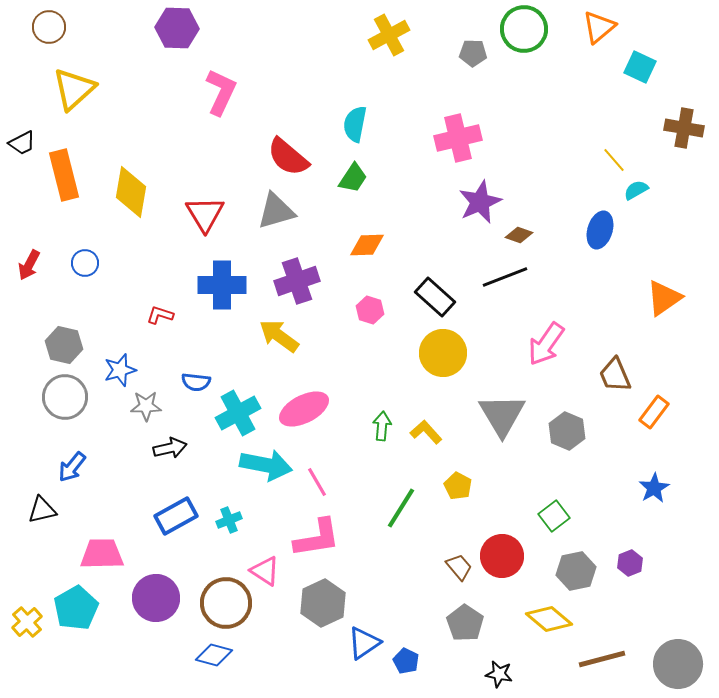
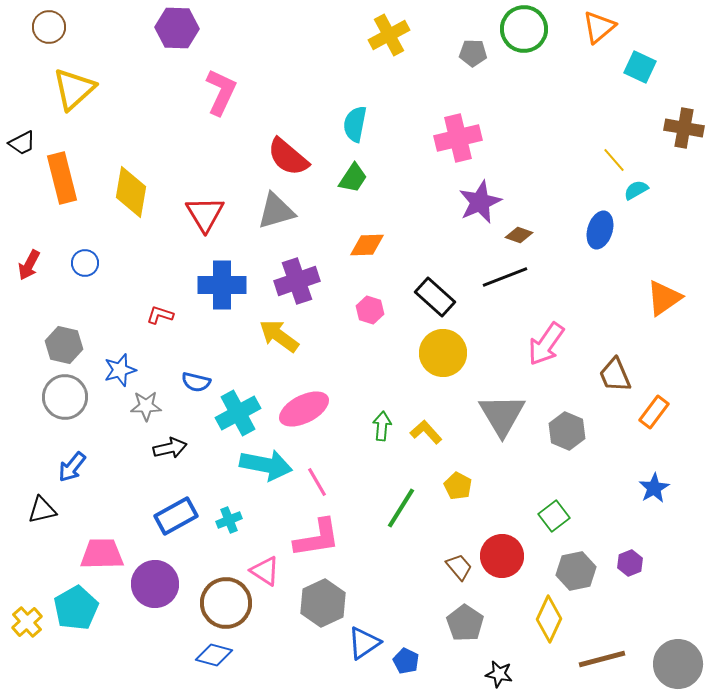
orange rectangle at (64, 175): moved 2 px left, 3 px down
blue semicircle at (196, 382): rotated 8 degrees clockwise
purple circle at (156, 598): moved 1 px left, 14 px up
yellow diamond at (549, 619): rotated 75 degrees clockwise
